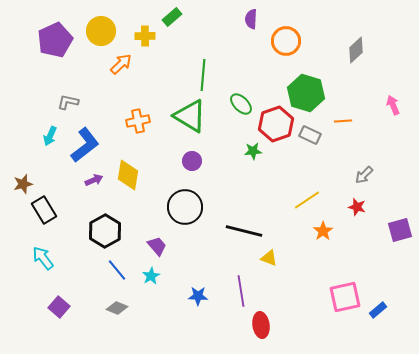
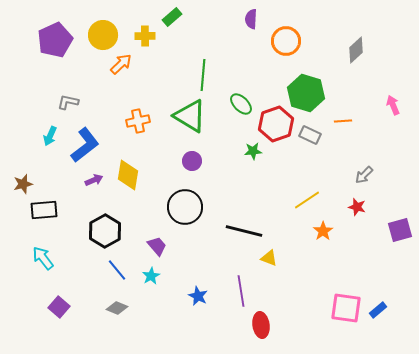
yellow circle at (101, 31): moved 2 px right, 4 px down
black rectangle at (44, 210): rotated 64 degrees counterclockwise
blue star at (198, 296): rotated 24 degrees clockwise
pink square at (345, 297): moved 1 px right, 11 px down; rotated 20 degrees clockwise
